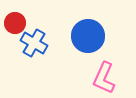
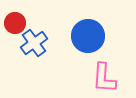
blue cross: rotated 24 degrees clockwise
pink L-shape: rotated 20 degrees counterclockwise
